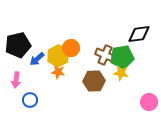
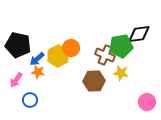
black pentagon: rotated 25 degrees clockwise
green pentagon: moved 1 px left, 11 px up
orange star: moved 20 px left
pink arrow: rotated 28 degrees clockwise
pink circle: moved 2 px left
